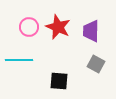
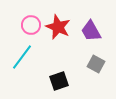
pink circle: moved 2 px right, 2 px up
purple trapezoid: rotated 30 degrees counterclockwise
cyan line: moved 3 px right, 3 px up; rotated 52 degrees counterclockwise
black square: rotated 24 degrees counterclockwise
